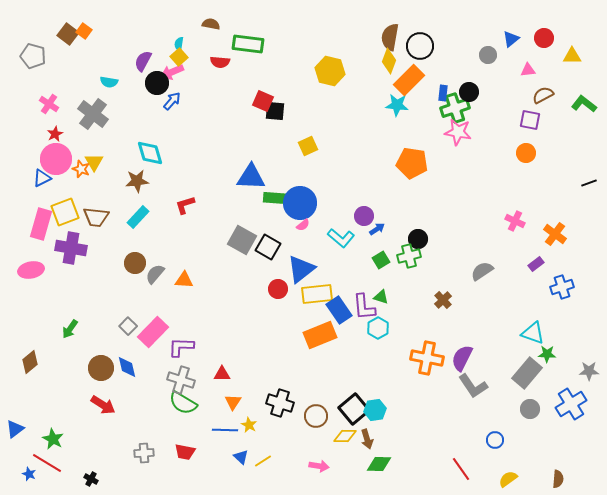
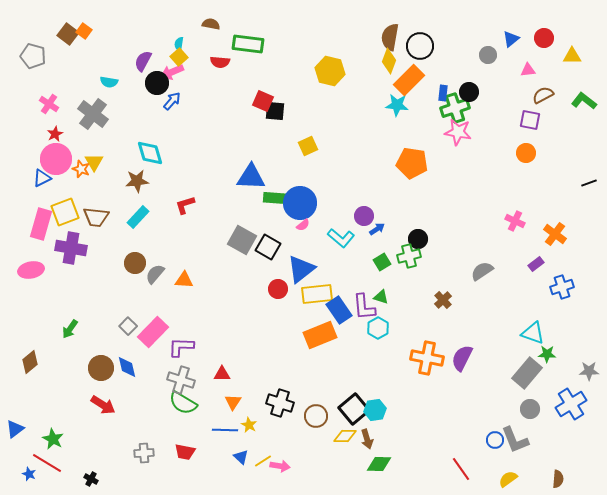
green L-shape at (584, 104): moved 3 px up
green square at (381, 260): moved 1 px right, 2 px down
gray L-shape at (473, 386): moved 42 px right, 54 px down; rotated 12 degrees clockwise
pink arrow at (319, 466): moved 39 px left
